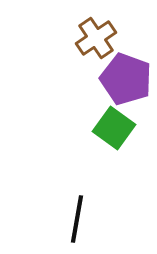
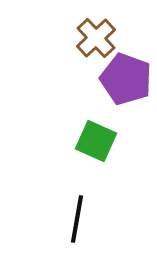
brown cross: rotated 9 degrees counterclockwise
green square: moved 18 px left, 13 px down; rotated 12 degrees counterclockwise
